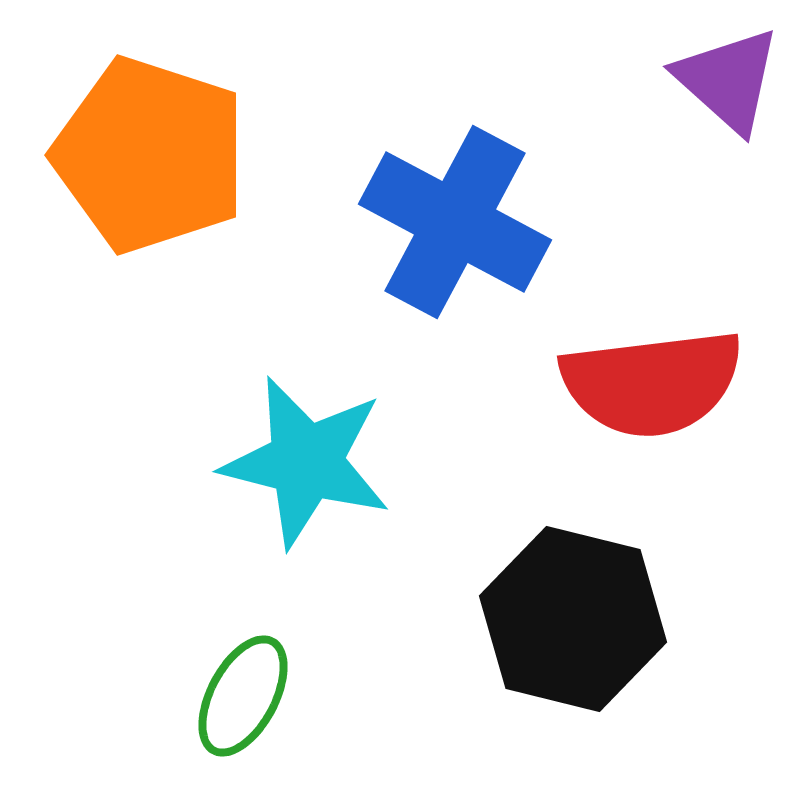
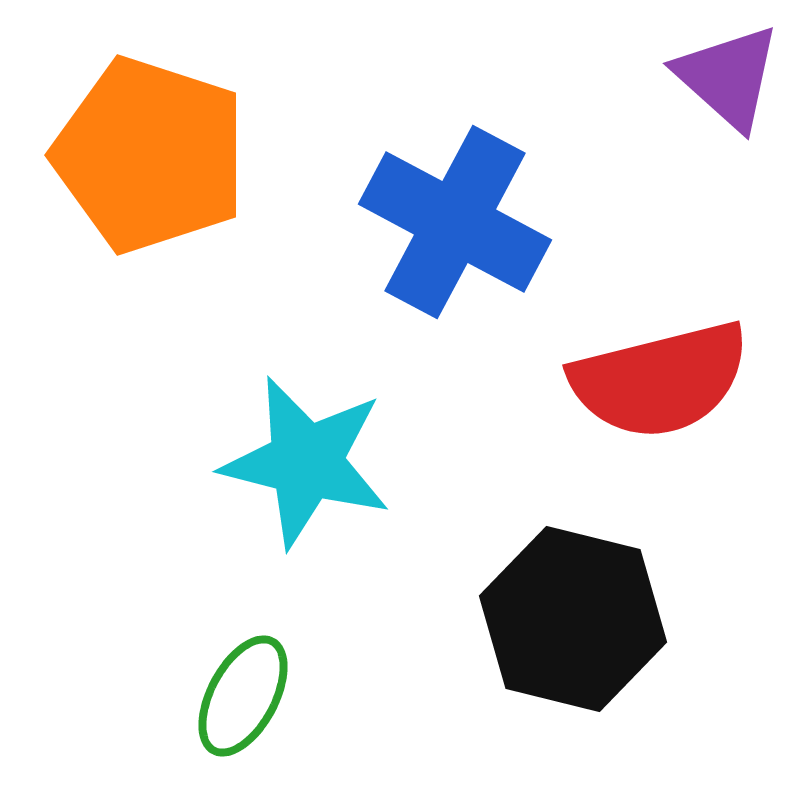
purple triangle: moved 3 px up
red semicircle: moved 8 px right, 3 px up; rotated 7 degrees counterclockwise
